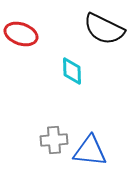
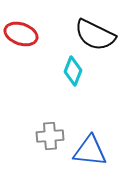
black semicircle: moved 9 px left, 6 px down
cyan diamond: moved 1 px right; rotated 24 degrees clockwise
gray cross: moved 4 px left, 4 px up
